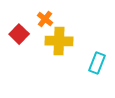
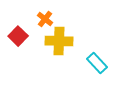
red square: moved 1 px left, 2 px down
cyan rectangle: rotated 65 degrees counterclockwise
